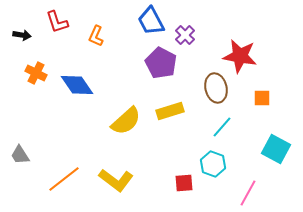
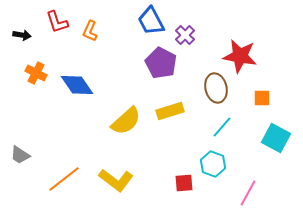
orange L-shape: moved 6 px left, 5 px up
cyan square: moved 11 px up
gray trapezoid: rotated 25 degrees counterclockwise
